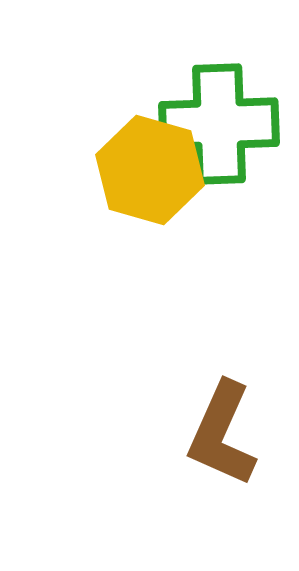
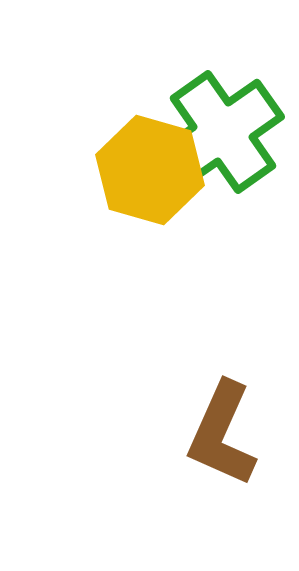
green cross: moved 4 px right, 8 px down; rotated 33 degrees counterclockwise
